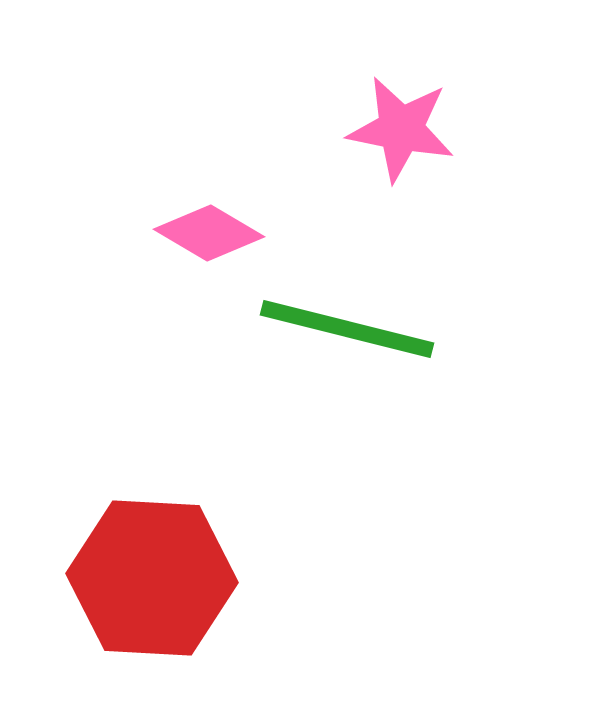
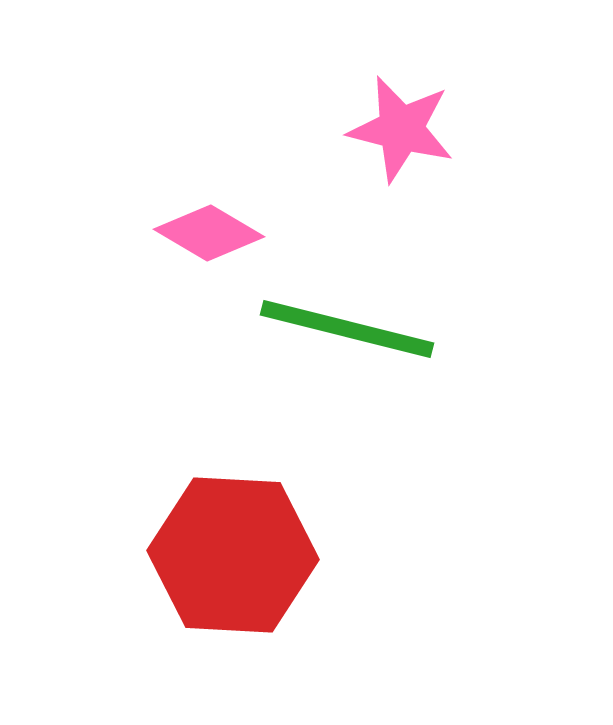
pink star: rotated 3 degrees clockwise
red hexagon: moved 81 px right, 23 px up
